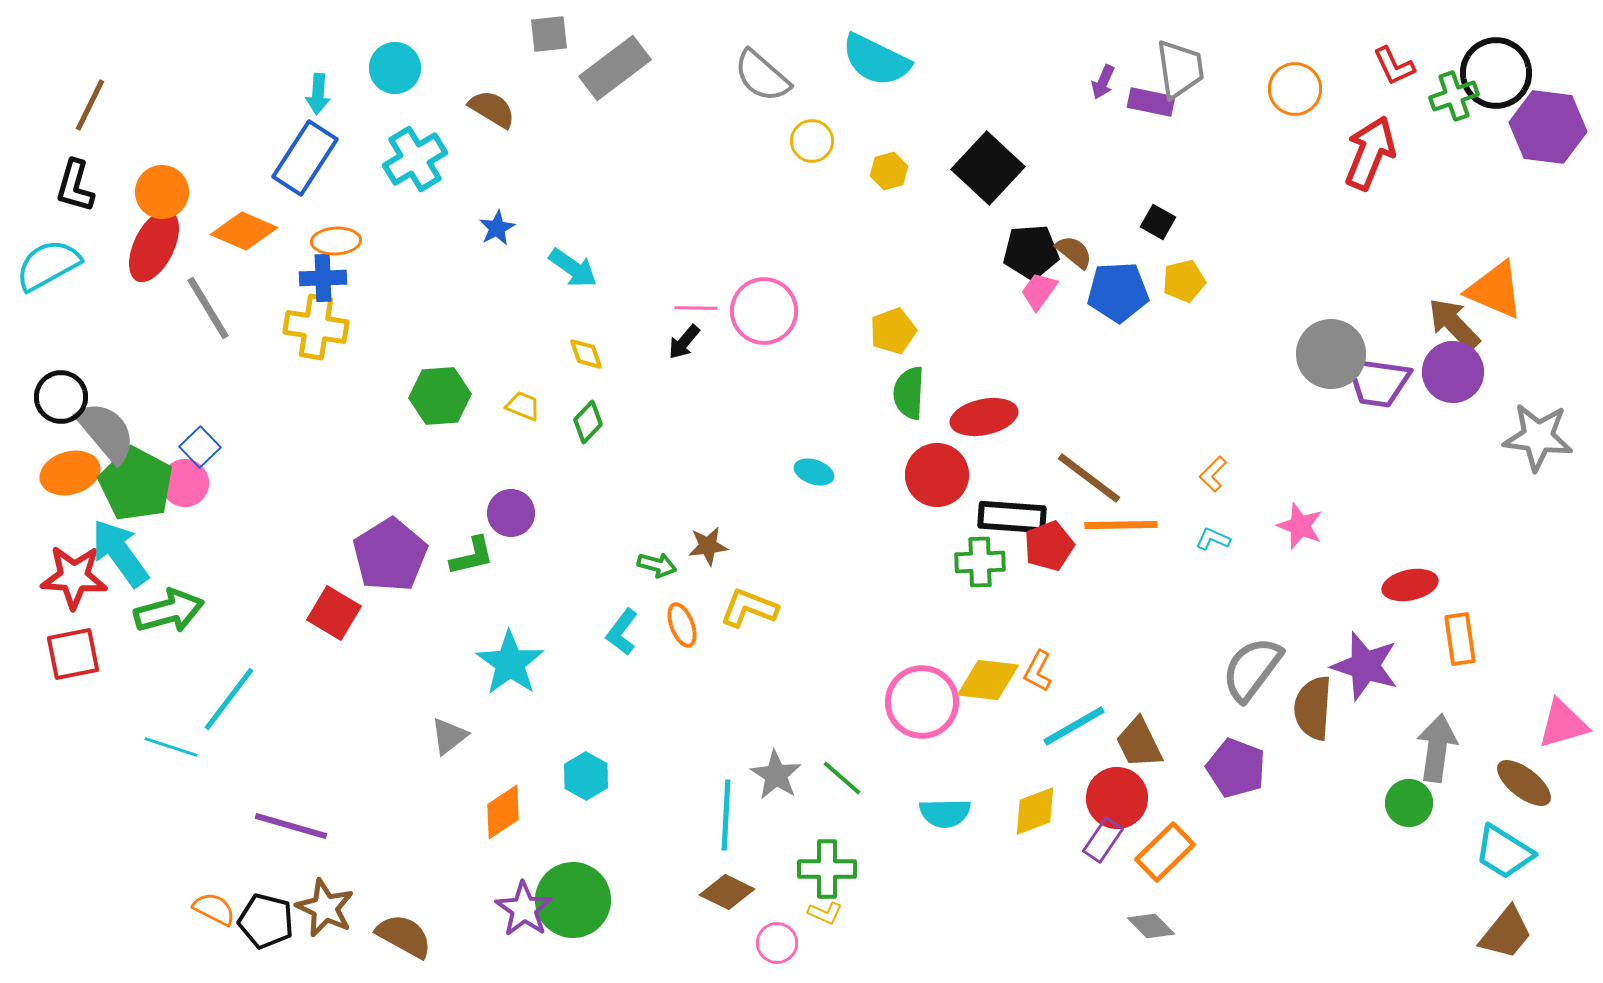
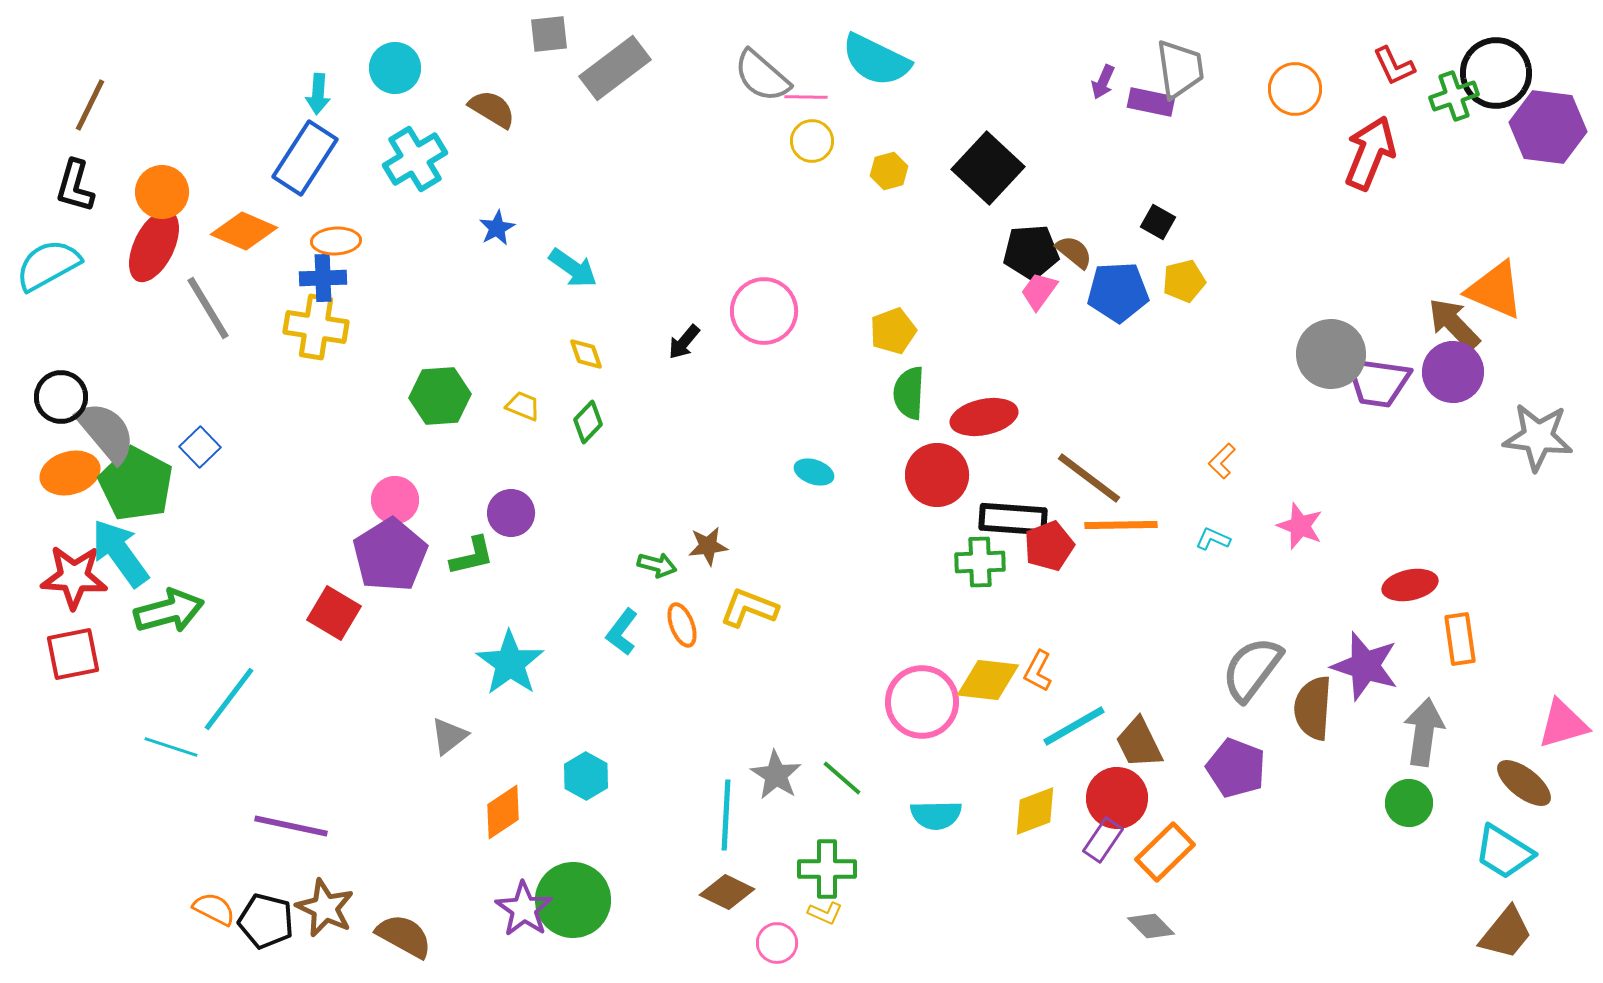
pink line at (696, 308): moved 110 px right, 211 px up
orange L-shape at (1213, 474): moved 9 px right, 13 px up
pink circle at (185, 483): moved 210 px right, 17 px down
black rectangle at (1012, 517): moved 1 px right, 2 px down
gray arrow at (1437, 748): moved 13 px left, 16 px up
cyan semicircle at (945, 813): moved 9 px left, 2 px down
purple line at (291, 826): rotated 4 degrees counterclockwise
